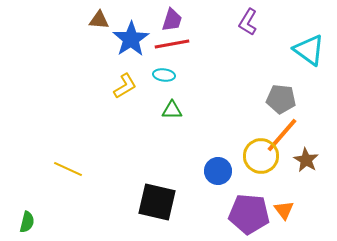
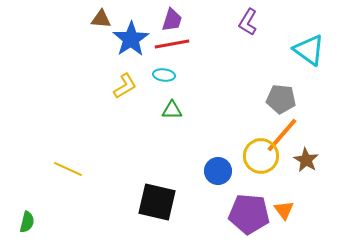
brown triangle: moved 2 px right, 1 px up
